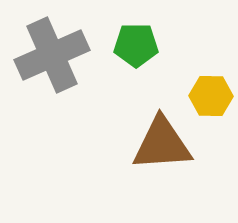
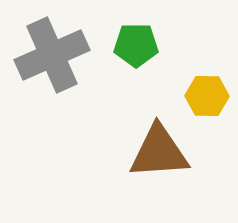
yellow hexagon: moved 4 px left
brown triangle: moved 3 px left, 8 px down
